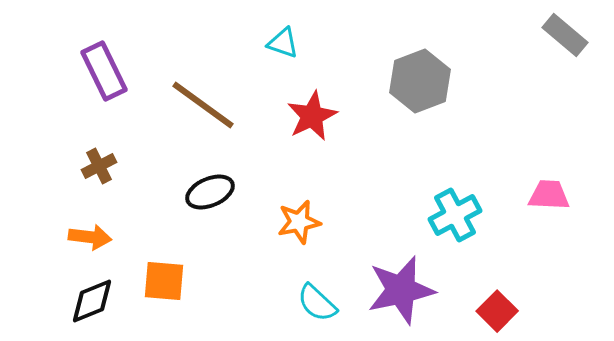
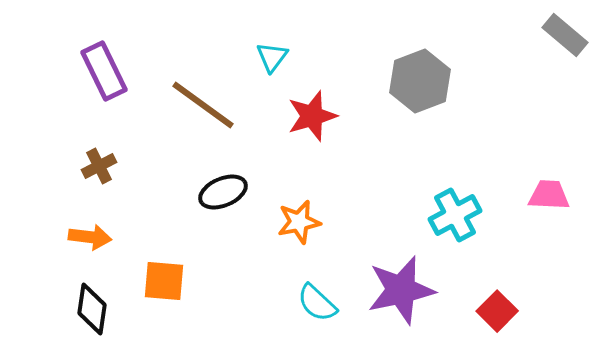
cyan triangle: moved 11 px left, 14 px down; rotated 48 degrees clockwise
red star: rotated 9 degrees clockwise
black ellipse: moved 13 px right
black diamond: moved 8 px down; rotated 60 degrees counterclockwise
